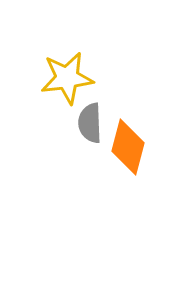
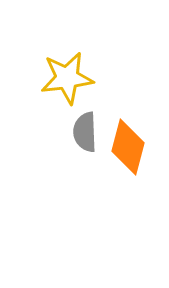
gray semicircle: moved 5 px left, 9 px down
